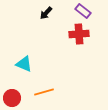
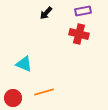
purple rectangle: rotated 49 degrees counterclockwise
red cross: rotated 18 degrees clockwise
red circle: moved 1 px right
